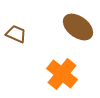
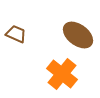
brown ellipse: moved 8 px down
